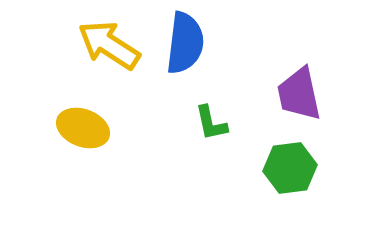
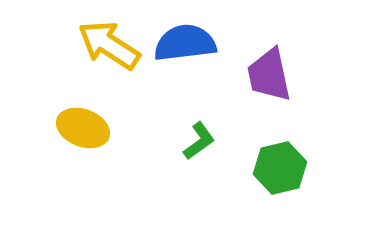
blue semicircle: rotated 104 degrees counterclockwise
purple trapezoid: moved 30 px left, 19 px up
green L-shape: moved 12 px left, 18 px down; rotated 114 degrees counterclockwise
green hexagon: moved 10 px left; rotated 6 degrees counterclockwise
